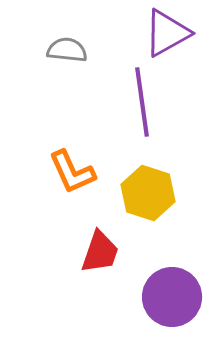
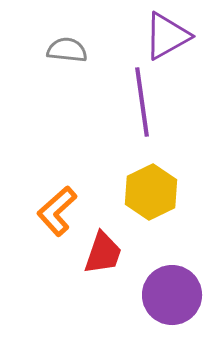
purple triangle: moved 3 px down
orange L-shape: moved 15 px left, 39 px down; rotated 72 degrees clockwise
yellow hexagon: moved 3 px right, 1 px up; rotated 16 degrees clockwise
red trapezoid: moved 3 px right, 1 px down
purple circle: moved 2 px up
